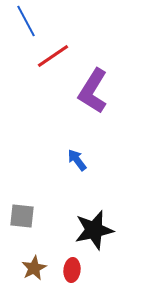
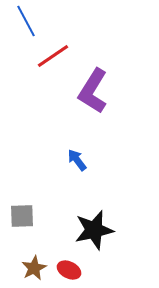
gray square: rotated 8 degrees counterclockwise
red ellipse: moved 3 px left; rotated 70 degrees counterclockwise
